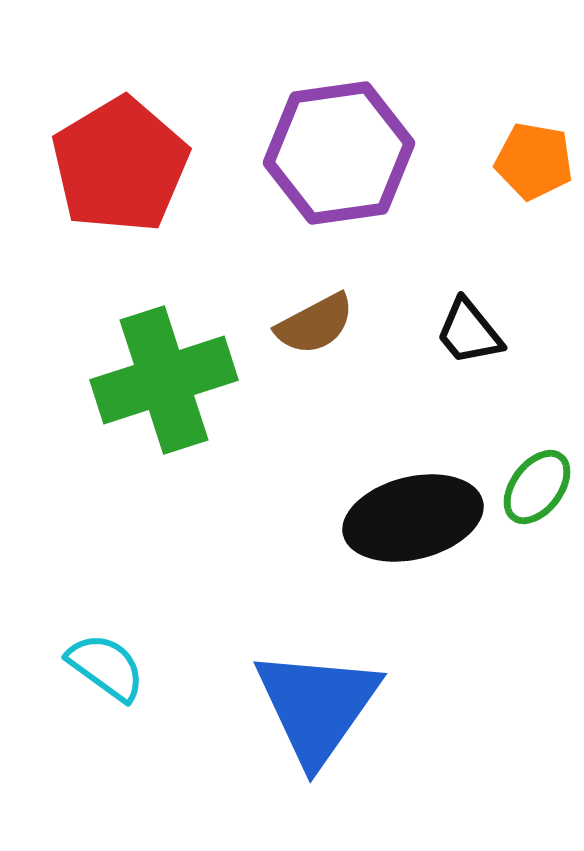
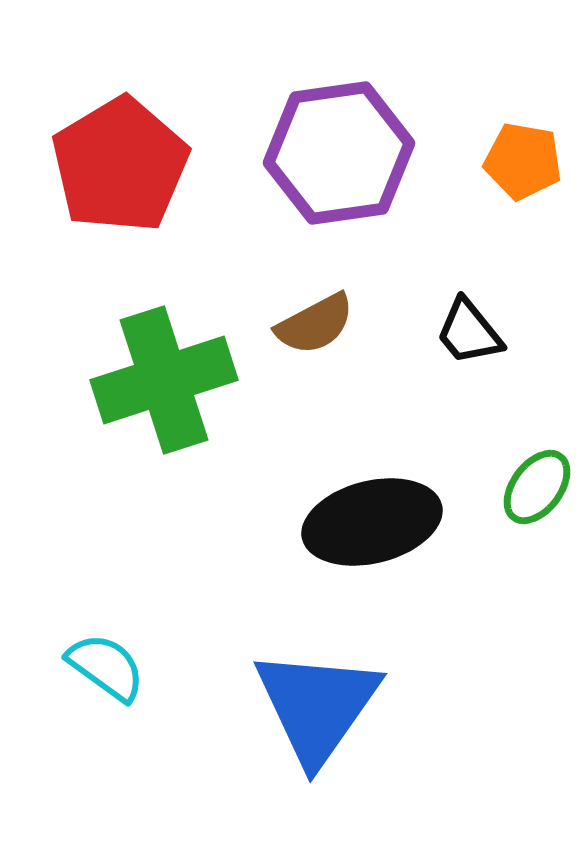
orange pentagon: moved 11 px left
black ellipse: moved 41 px left, 4 px down
